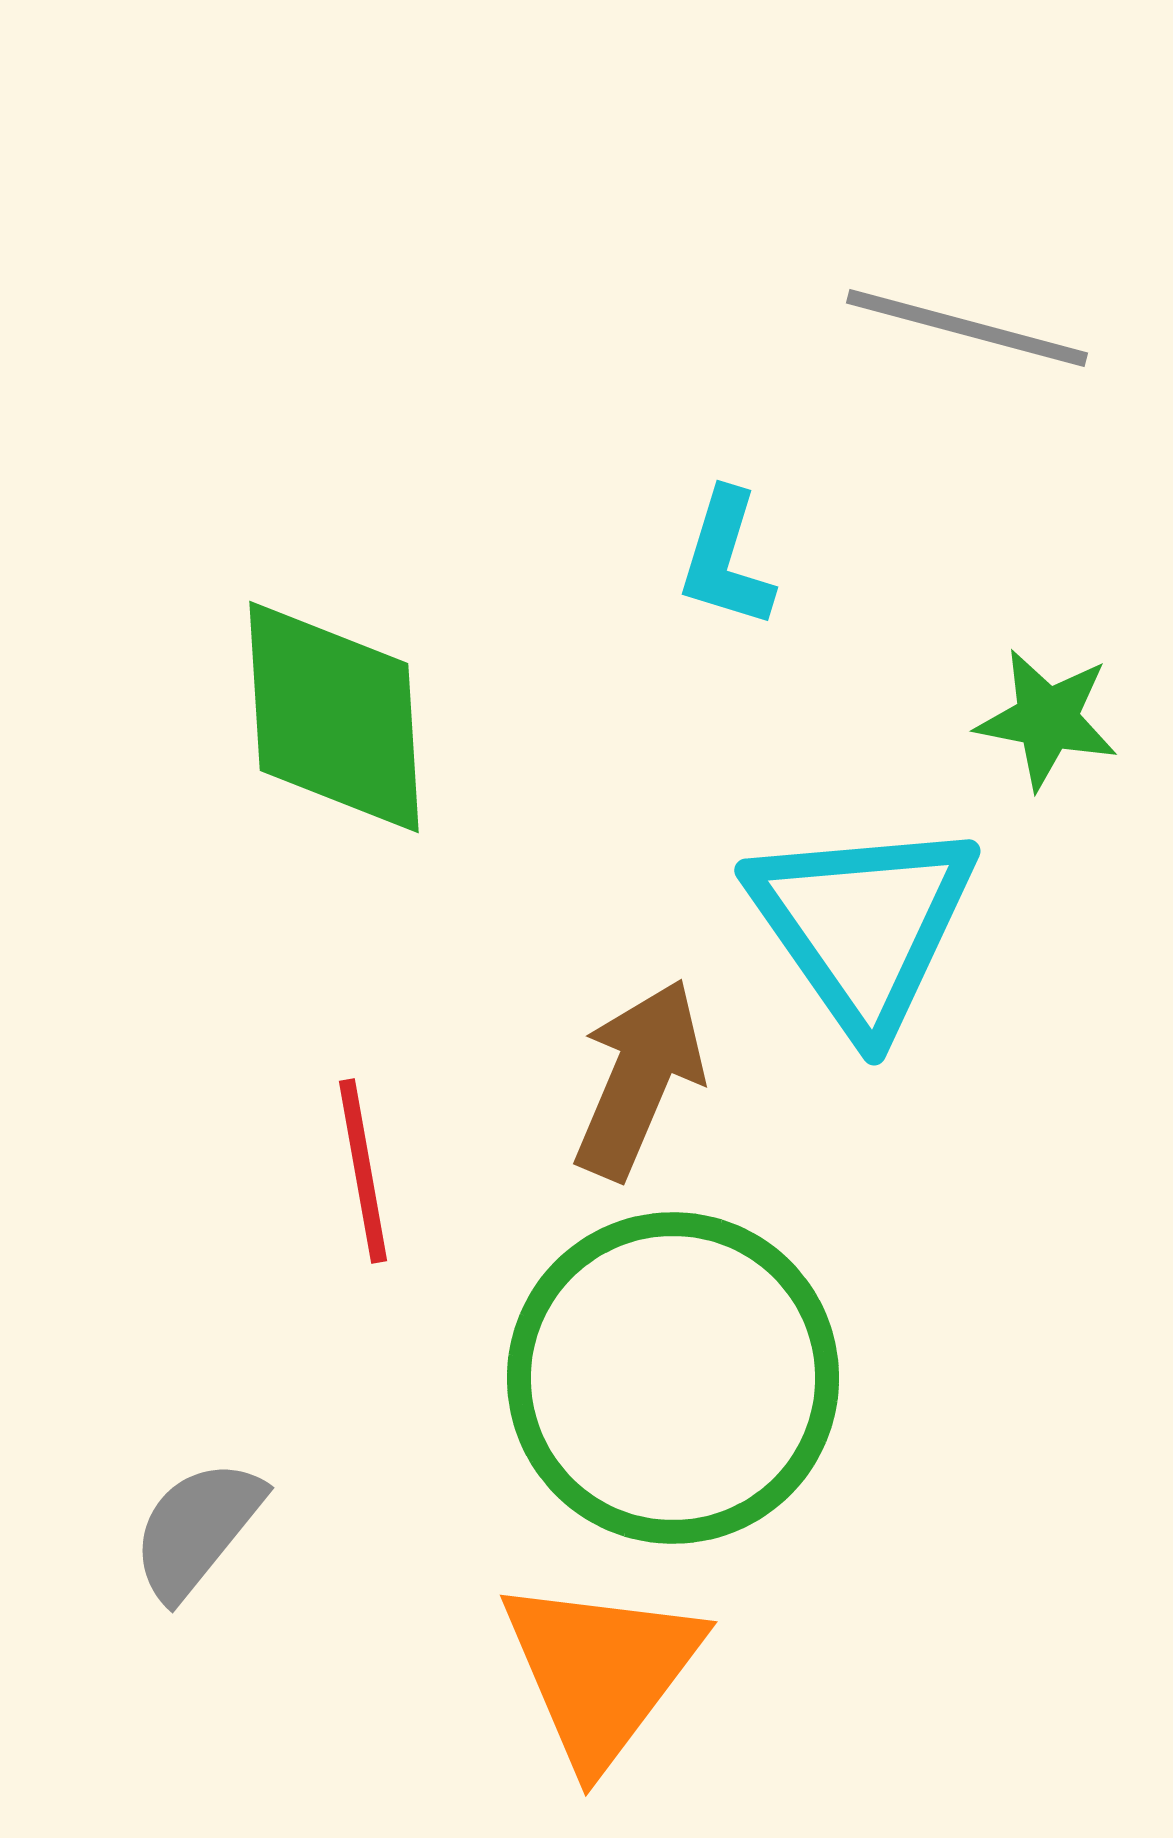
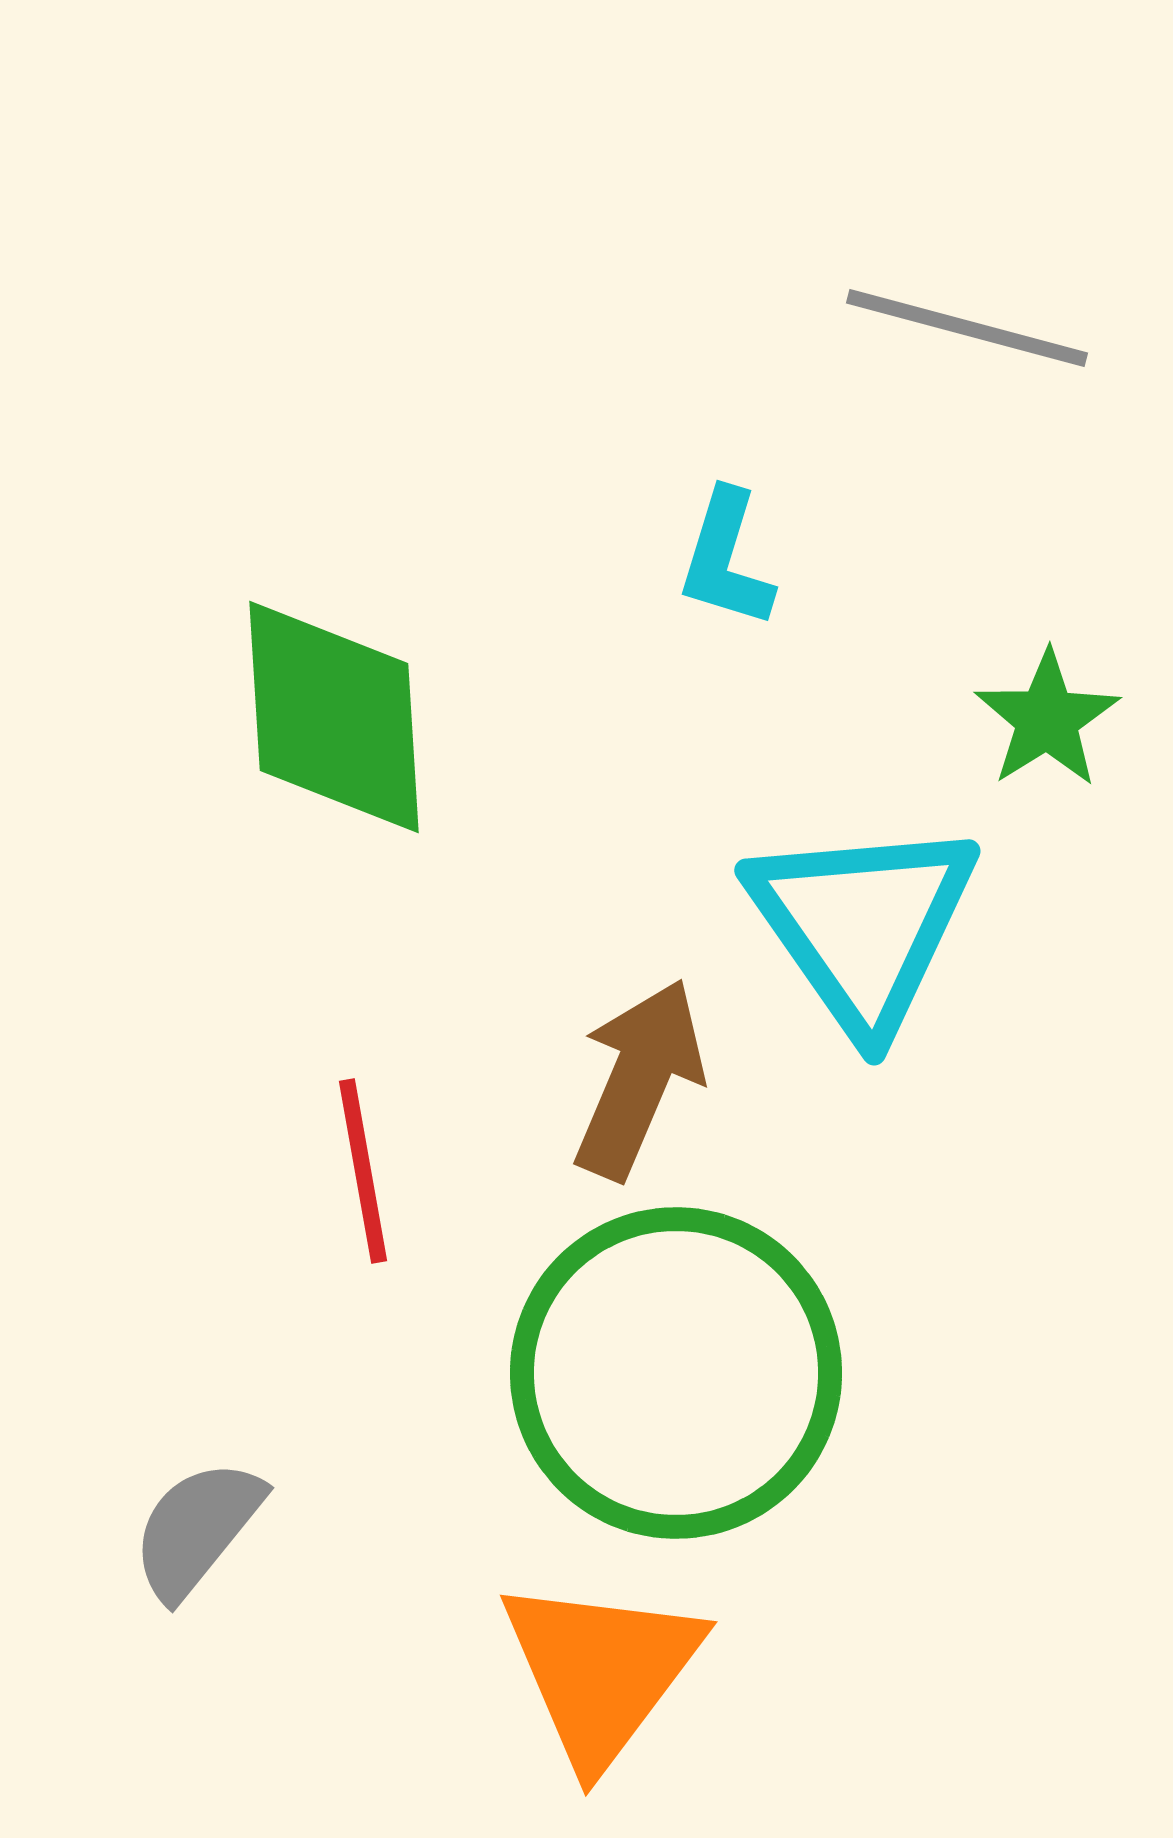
green star: rotated 29 degrees clockwise
green circle: moved 3 px right, 5 px up
